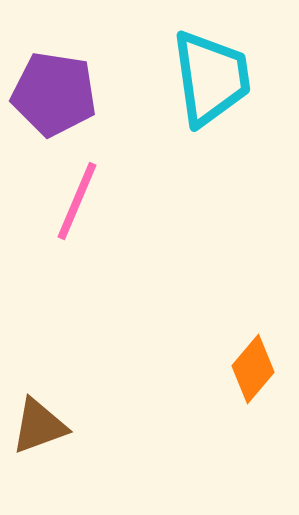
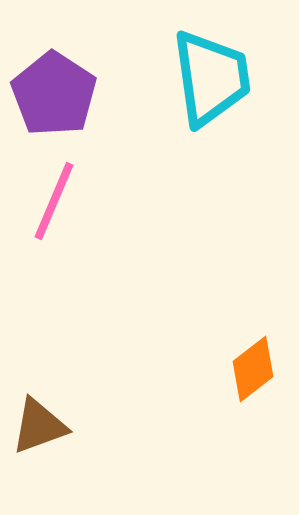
purple pentagon: rotated 24 degrees clockwise
pink line: moved 23 px left
orange diamond: rotated 12 degrees clockwise
